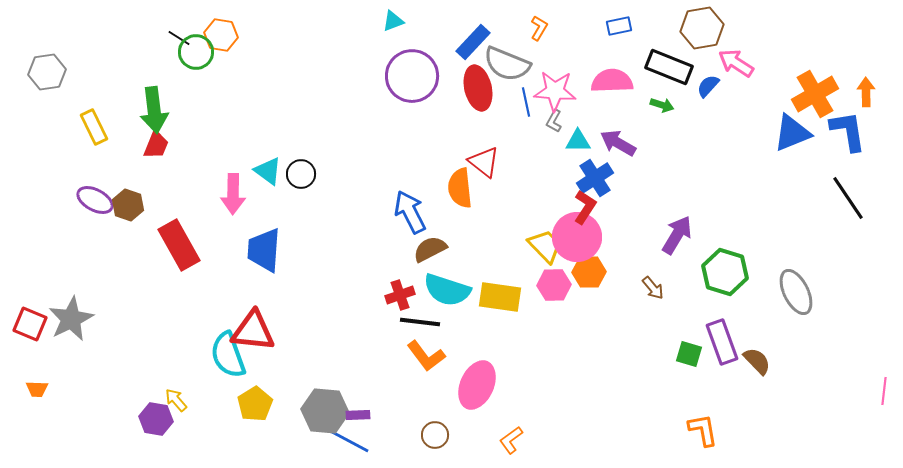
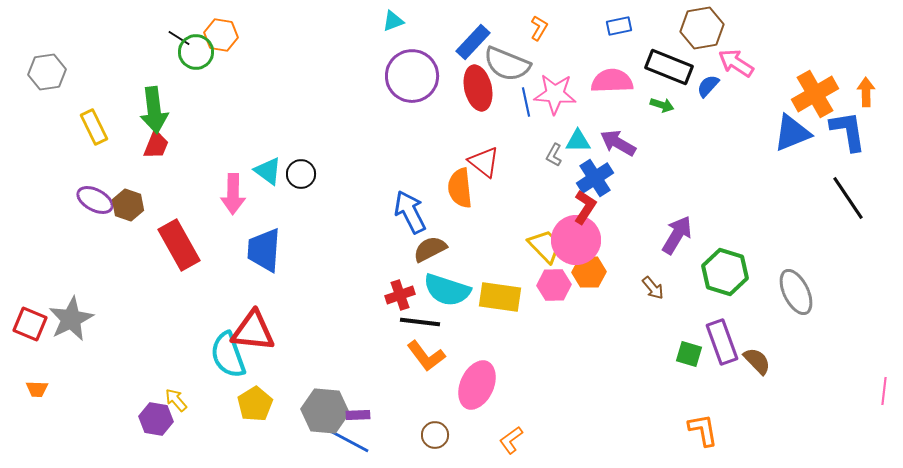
pink star at (555, 91): moved 3 px down
gray L-shape at (554, 121): moved 34 px down
pink circle at (577, 237): moved 1 px left, 3 px down
